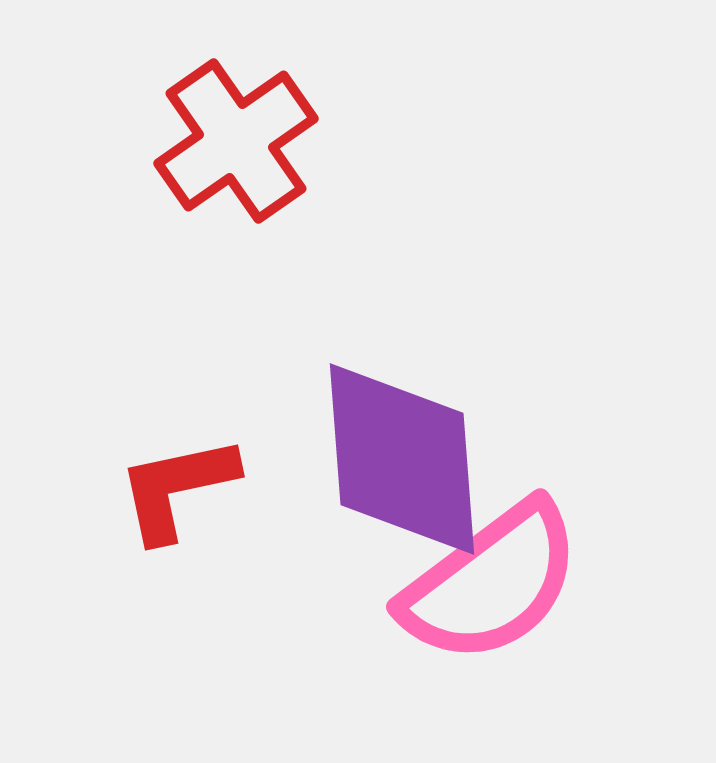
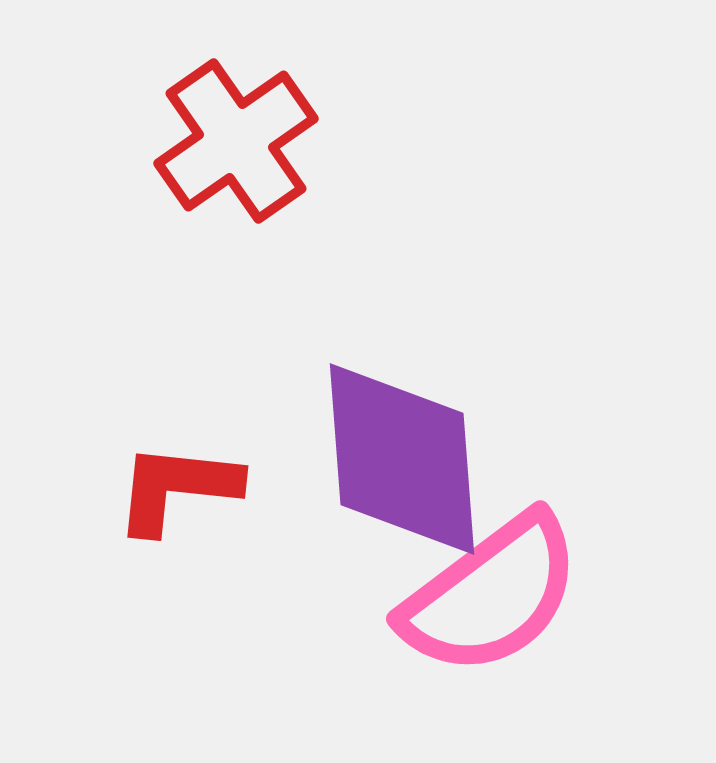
red L-shape: rotated 18 degrees clockwise
pink semicircle: moved 12 px down
